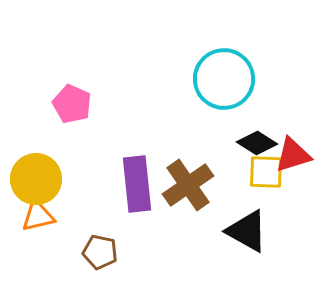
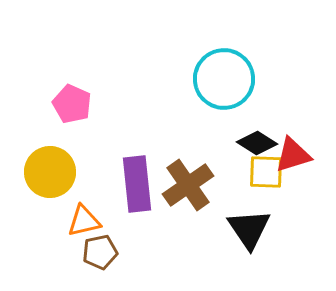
yellow circle: moved 14 px right, 7 px up
orange triangle: moved 46 px right, 5 px down
black triangle: moved 2 px right, 2 px up; rotated 27 degrees clockwise
brown pentagon: rotated 24 degrees counterclockwise
